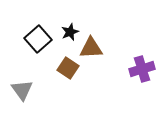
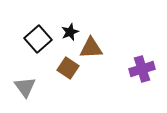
gray triangle: moved 3 px right, 3 px up
